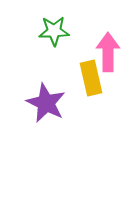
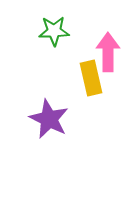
purple star: moved 3 px right, 16 px down
